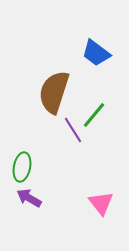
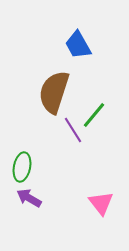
blue trapezoid: moved 18 px left, 8 px up; rotated 24 degrees clockwise
